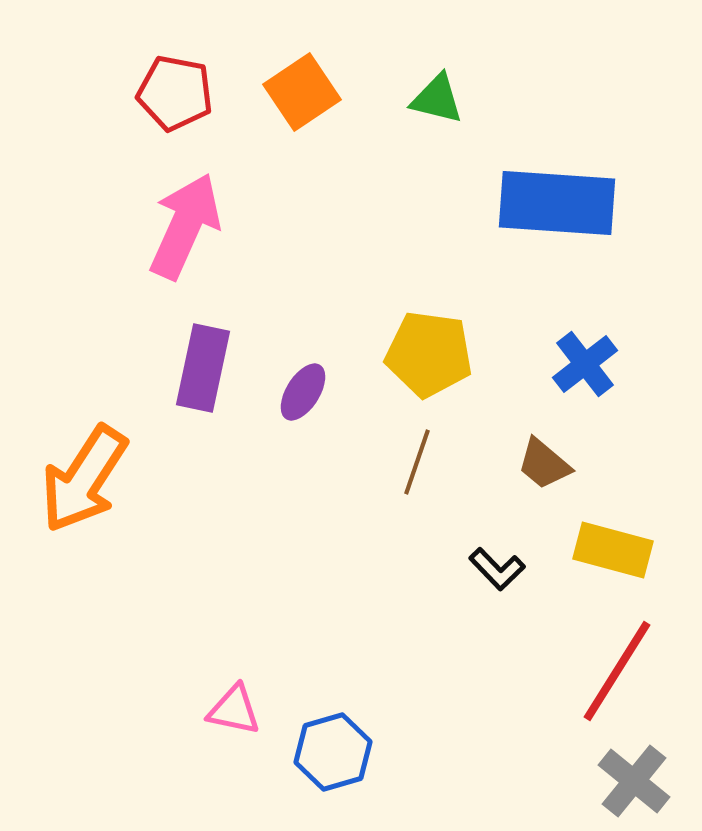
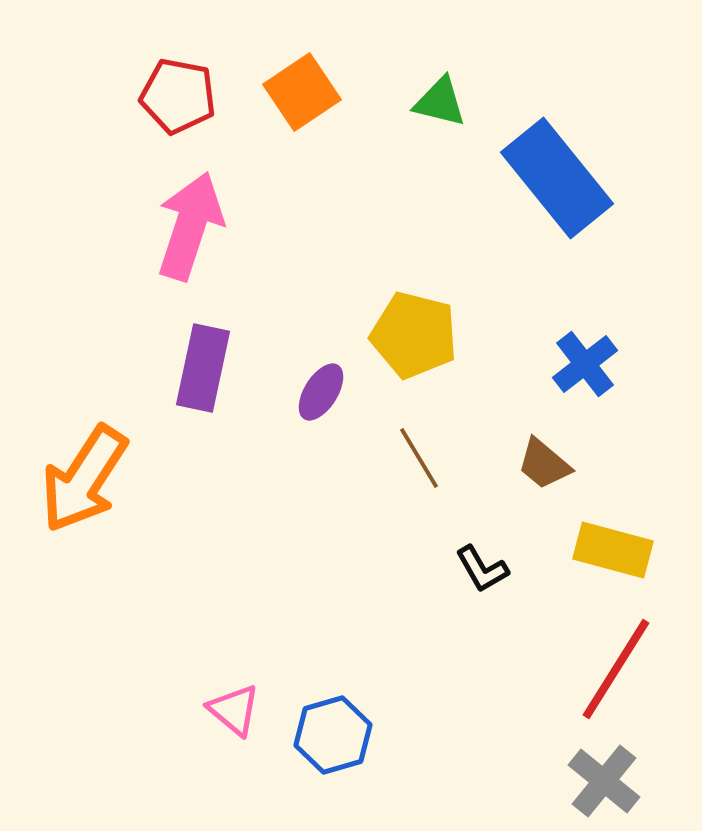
red pentagon: moved 3 px right, 3 px down
green triangle: moved 3 px right, 3 px down
blue rectangle: moved 25 px up; rotated 47 degrees clockwise
pink arrow: moved 5 px right; rotated 6 degrees counterclockwise
yellow pentagon: moved 15 px left, 19 px up; rotated 6 degrees clockwise
purple ellipse: moved 18 px right
brown line: moved 2 px right, 4 px up; rotated 50 degrees counterclockwise
black L-shape: moved 15 px left; rotated 14 degrees clockwise
red line: moved 1 px left, 2 px up
pink triangle: rotated 28 degrees clockwise
blue hexagon: moved 17 px up
gray cross: moved 30 px left
